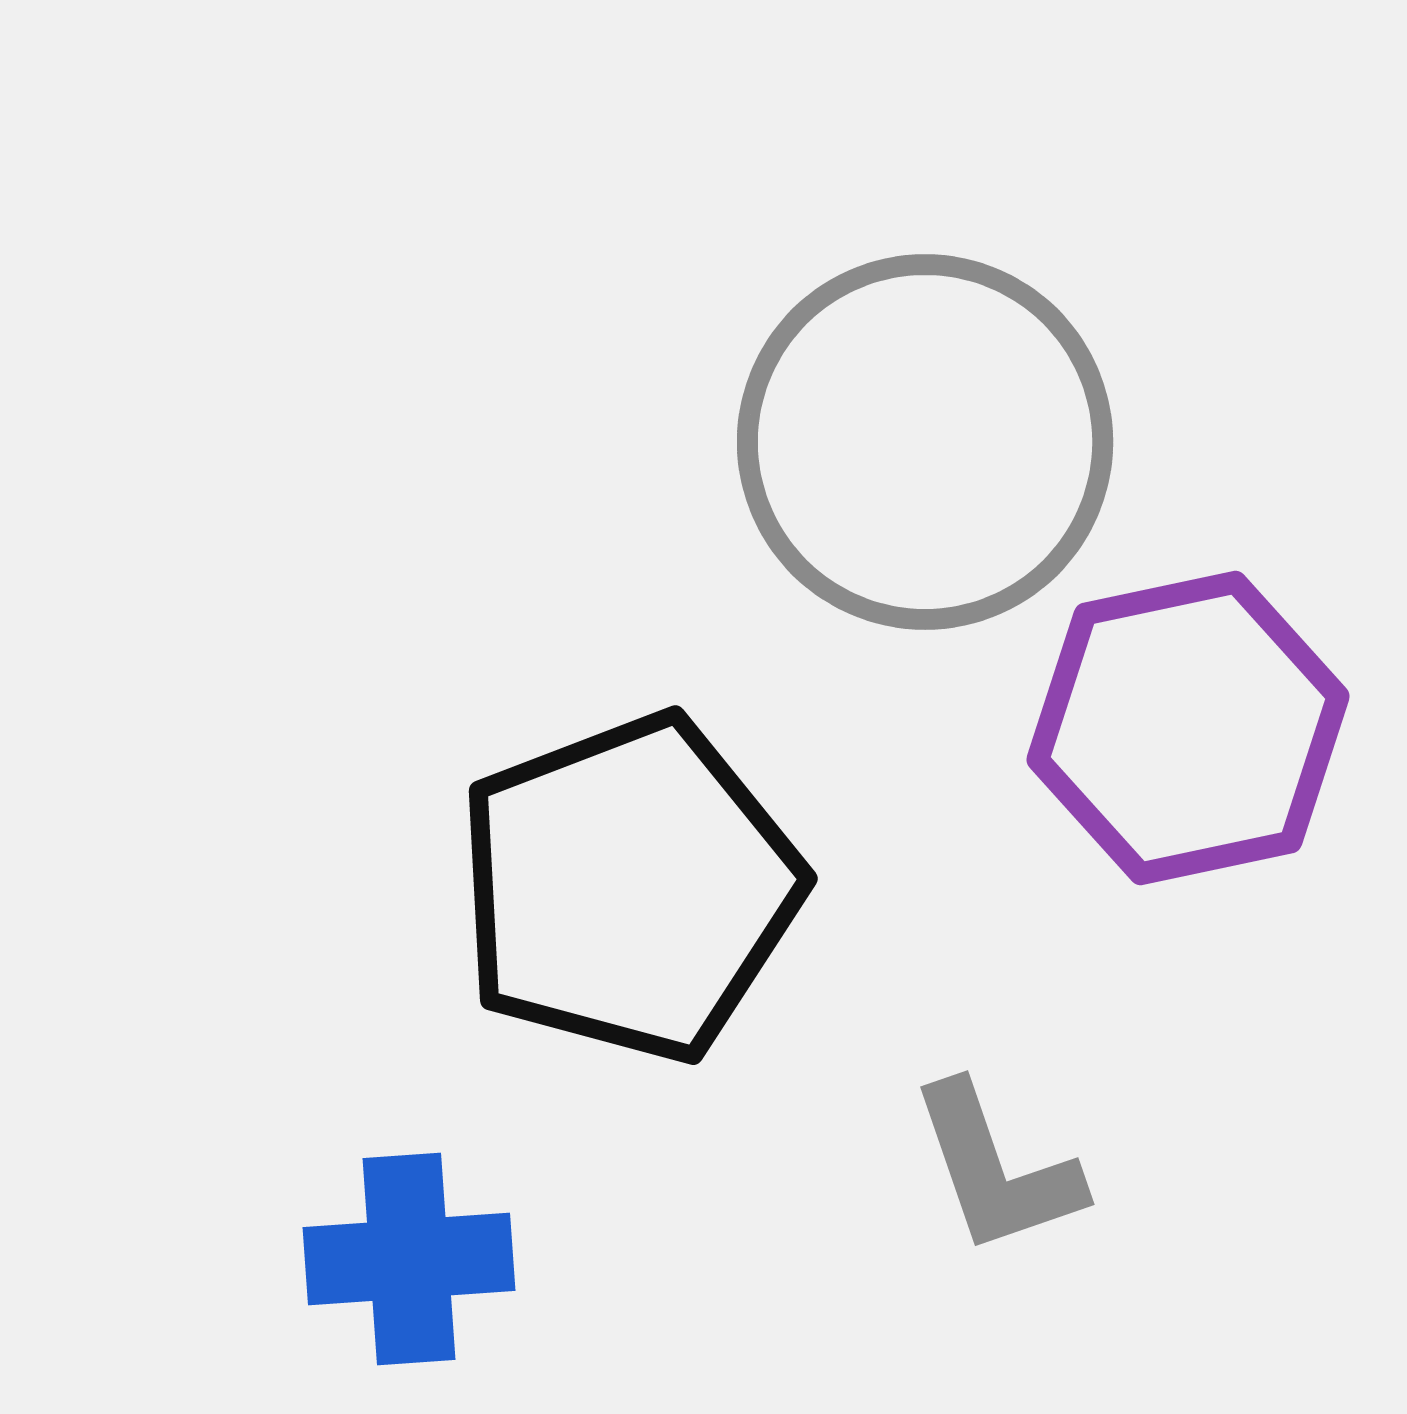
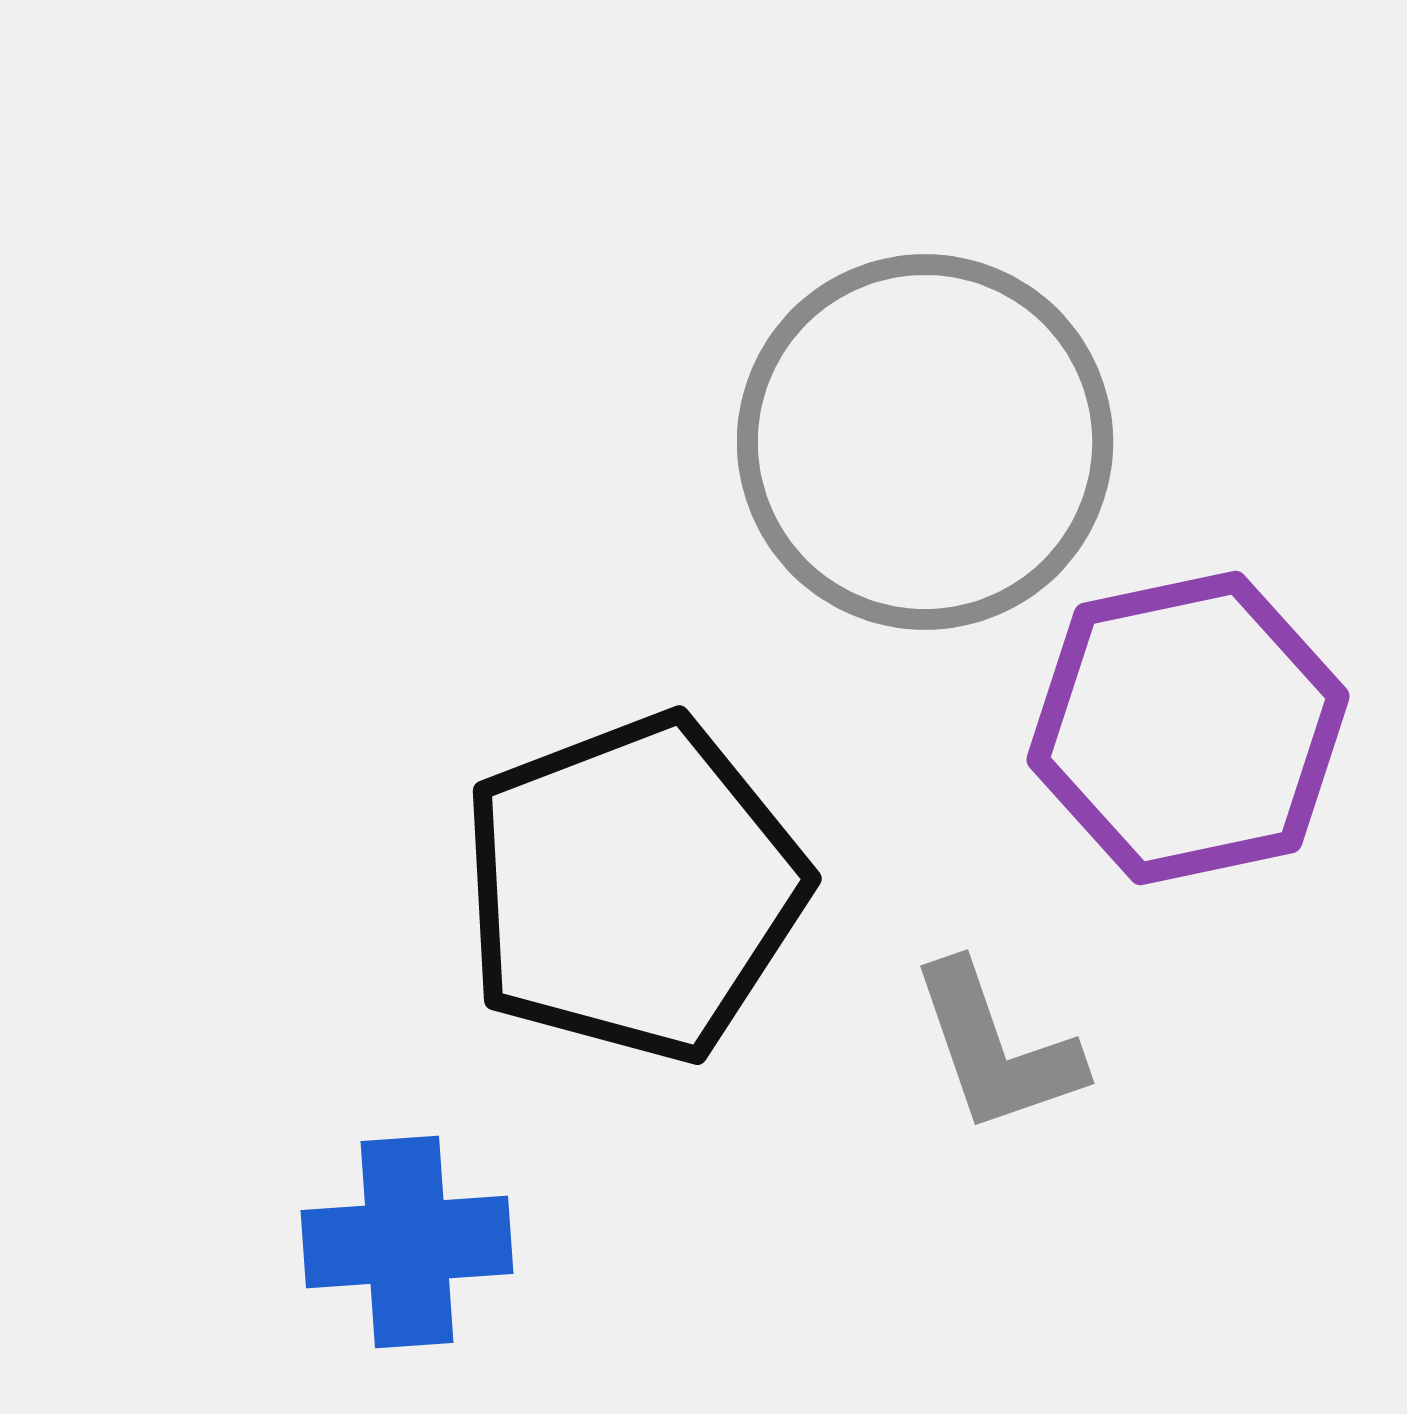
black pentagon: moved 4 px right
gray L-shape: moved 121 px up
blue cross: moved 2 px left, 17 px up
